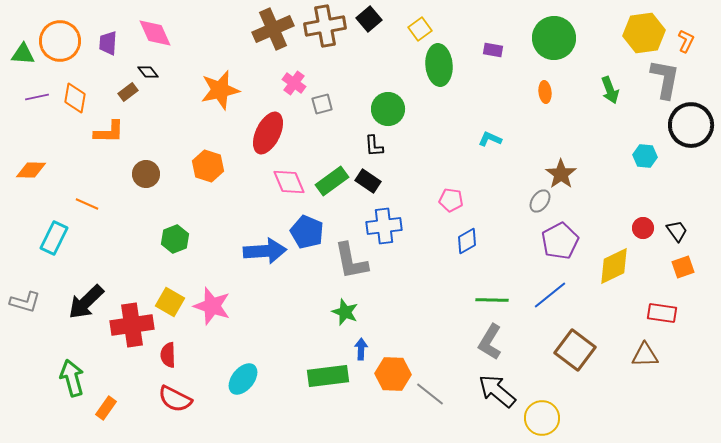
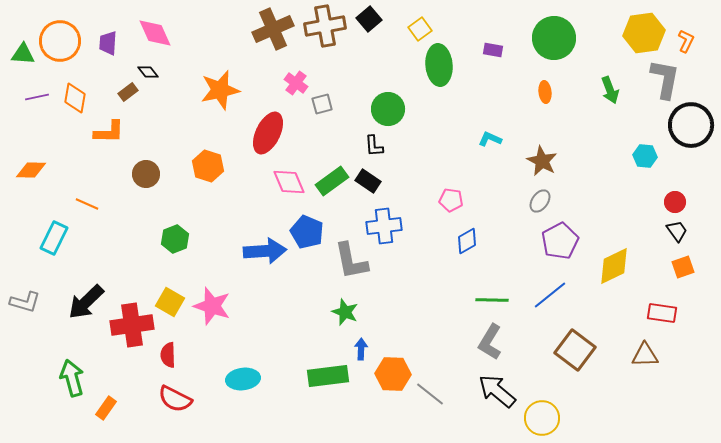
pink cross at (294, 83): moved 2 px right
brown star at (561, 174): moved 19 px left, 13 px up; rotated 8 degrees counterclockwise
red circle at (643, 228): moved 32 px right, 26 px up
cyan ellipse at (243, 379): rotated 44 degrees clockwise
